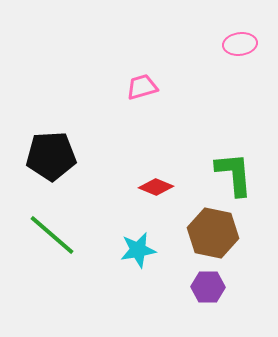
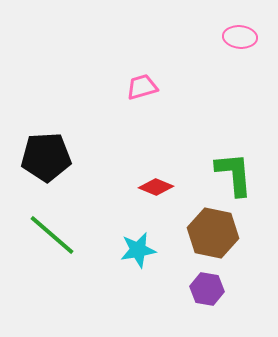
pink ellipse: moved 7 px up; rotated 12 degrees clockwise
black pentagon: moved 5 px left, 1 px down
purple hexagon: moved 1 px left, 2 px down; rotated 8 degrees clockwise
